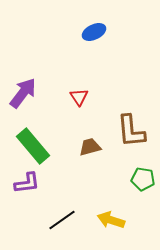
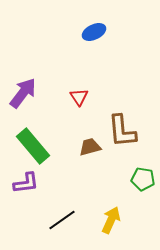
brown L-shape: moved 9 px left
purple L-shape: moved 1 px left
yellow arrow: rotated 96 degrees clockwise
